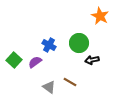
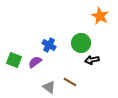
green circle: moved 2 px right
green square: rotated 21 degrees counterclockwise
